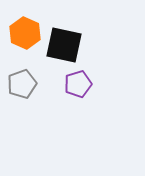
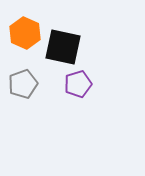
black square: moved 1 px left, 2 px down
gray pentagon: moved 1 px right
